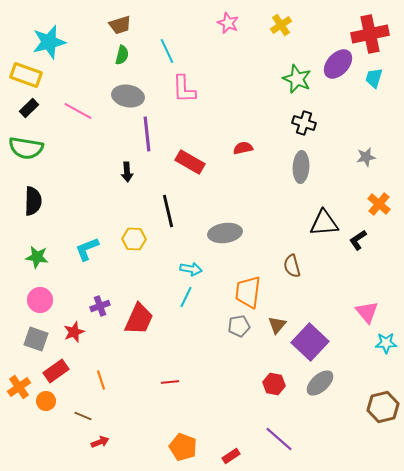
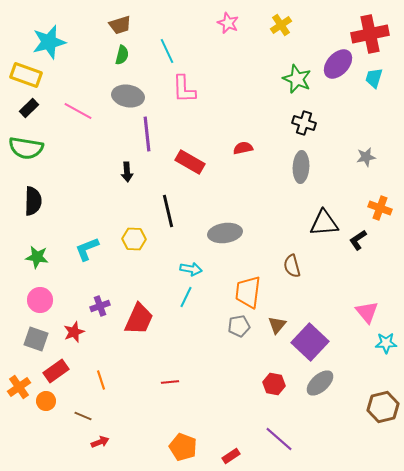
orange cross at (379, 204): moved 1 px right, 4 px down; rotated 20 degrees counterclockwise
